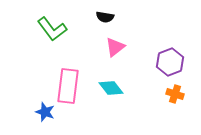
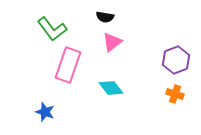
pink triangle: moved 3 px left, 5 px up
purple hexagon: moved 6 px right, 2 px up
pink rectangle: moved 21 px up; rotated 12 degrees clockwise
